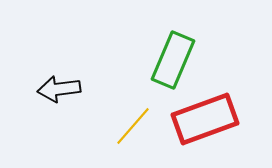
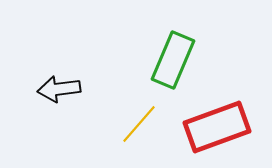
red rectangle: moved 12 px right, 8 px down
yellow line: moved 6 px right, 2 px up
